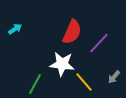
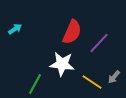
yellow line: moved 8 px right; rotated 15 degrees counterclockwise
